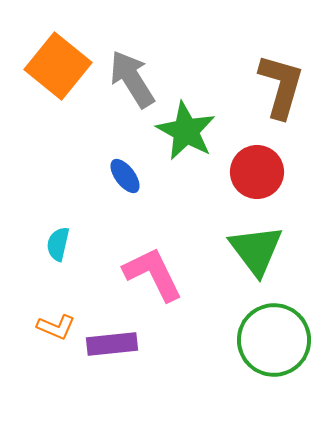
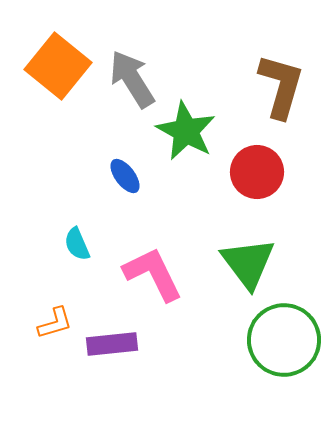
cyan semicircle: moved 19 px right; rotated 36 degrees counterclockwise
green triangle: moved 8 px left, 13 px down
orange L-shape: moved 1 px left, 4 px up; rotated 39 degrees counterclockwise
green circle: moved 10 px right
